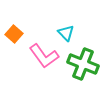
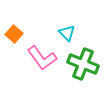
cyan triangle: moved 1 px right
pink L-shape: moved 2 px left, 2 px down
